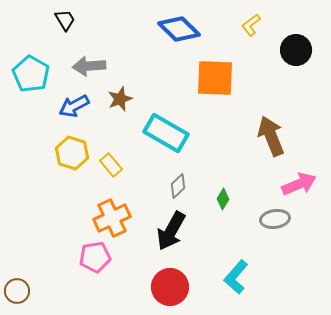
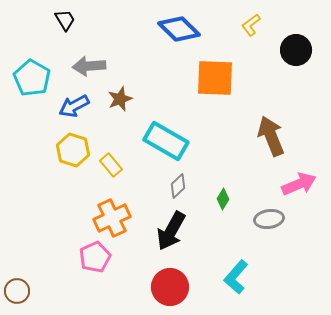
cyan pentagon: moved 1 px right, 4 px down
cyan rectangle: moved 8 px down
yellow hexagon: moved 1 px right, 3 px up
gray ellipse: moved 6 px left
pink pentagon: rotated 16 degrees counterclockwise
